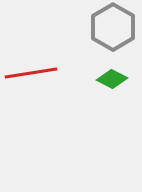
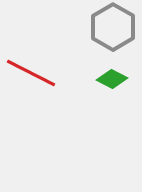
red line: rotated 36 degrees clockwise
